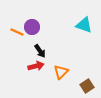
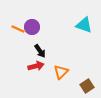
orange line: moved 1 px right, 3 px up
